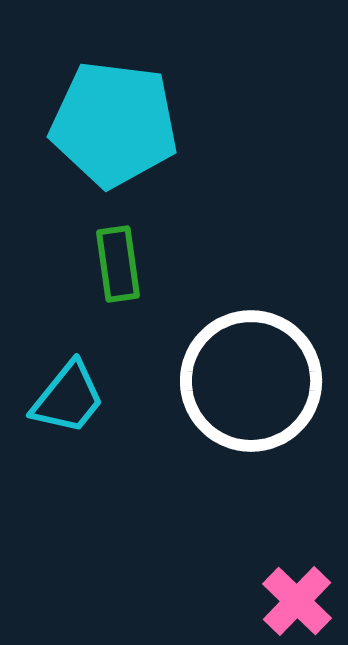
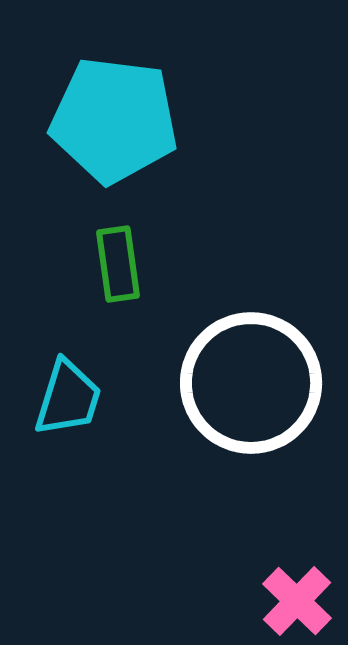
cyan pentagon: moved 4 px up
white circle: moved 2 px down
cyan trapezoid: rotated 22 degrees counterclockwise
